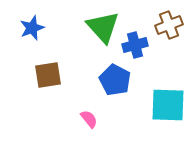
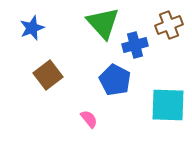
green triangle: moved 4 px up
brown square: rotated 28 degrees counterclockwise
